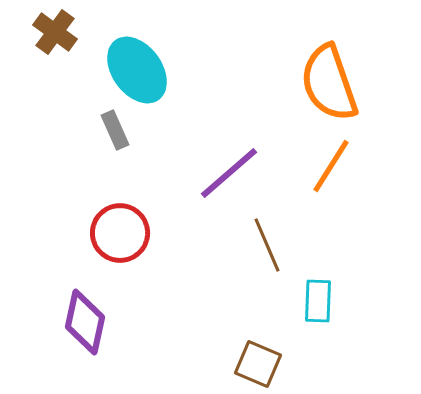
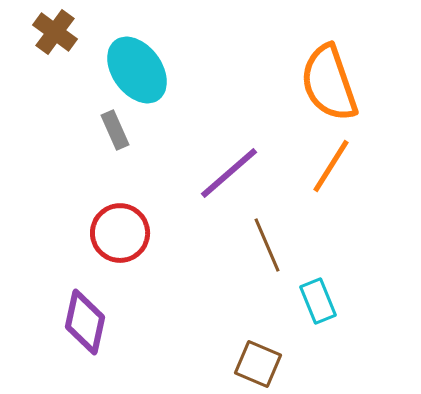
cyan rectangle: rotated 24 degrees counterclockwise
